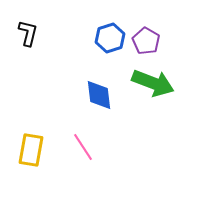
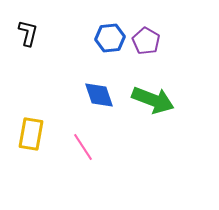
blue hexagon: rotated 12 degrees clockwise
green arrow: moved 17 px down
blue diamond: rotated 12 degrees counterclockwise
yellow rectangle: moved 16 px up
